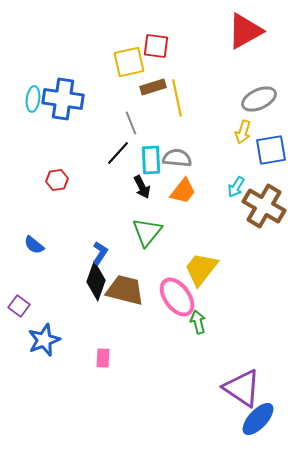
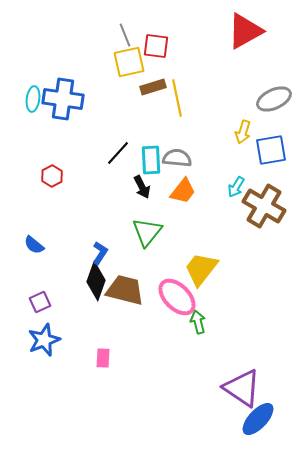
gray ellipse: moved 15 px right
gray line: moved 6 px left, 88 px up
red hexagon: moved 5 px left, 4 px up; rotated 20 degrees counterclockwise
pink ellipse: rotated 9 degrees counterclockwise
purple square: moved 21 px right, 4 px up; rotated 30 degrees clockwise
